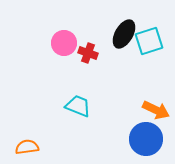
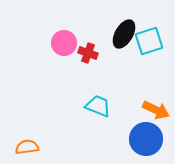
cyan trapezoid: moved 20 px right
